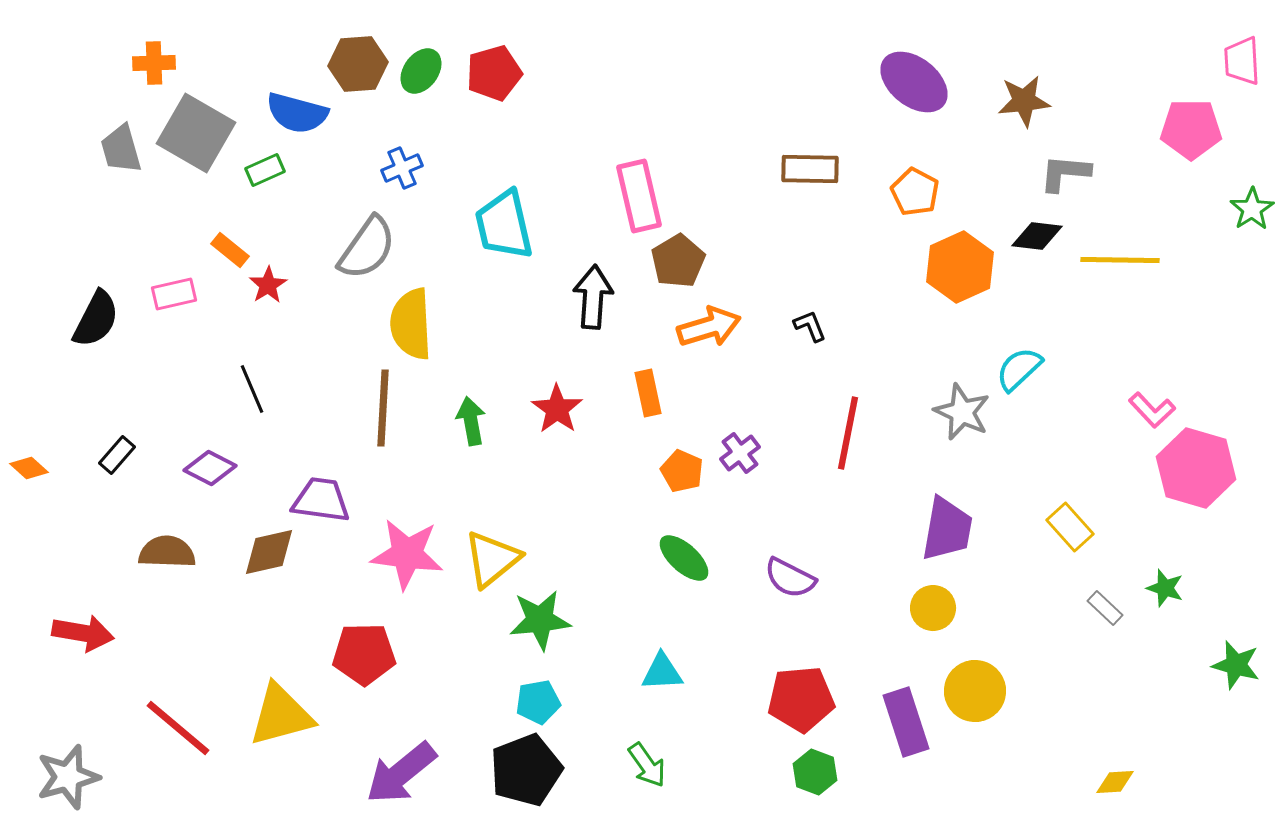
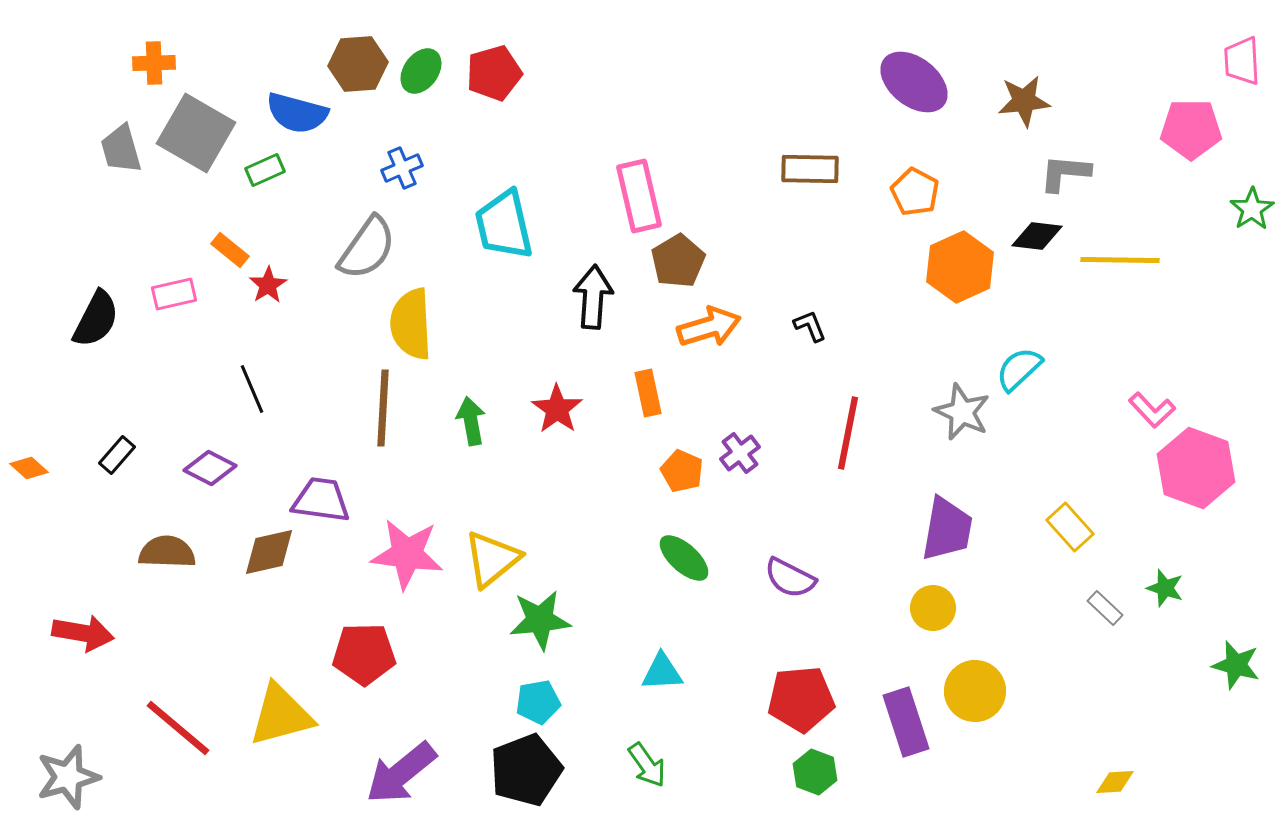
pink hexagon at (1196, 468): rotated 4 degrees clockwise
